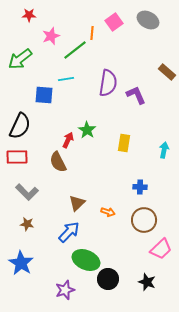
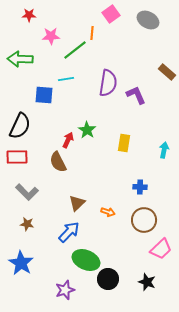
pink square: moved 3 px left, 8 px up
pink star: rotated 18 degrees clockwise
green arrow: rotated 40 degrees clockwise
